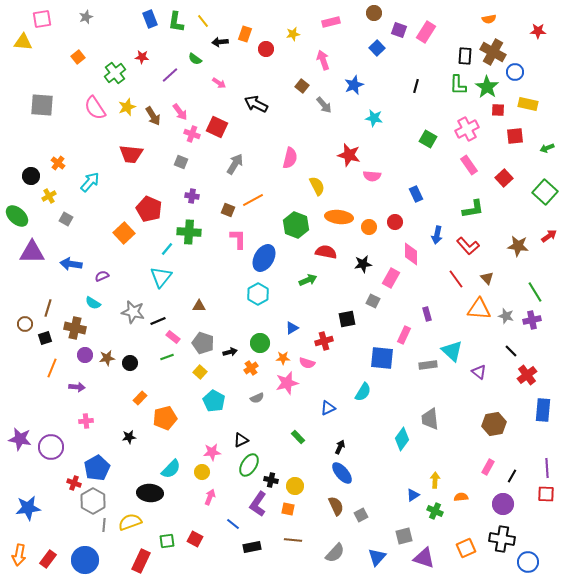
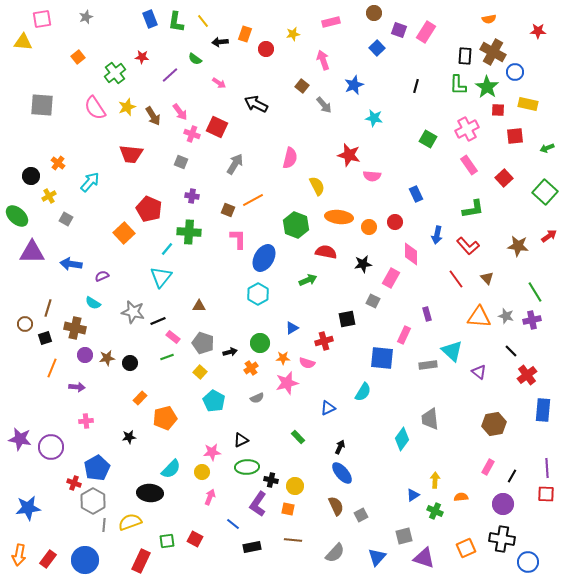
orange triangle at (479, 309): moved 8 px down
green ellipse at (249, 465): moved 2 px left, 2 px down; rotated 55 degrees clockwise
